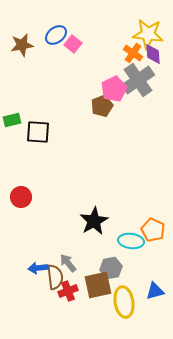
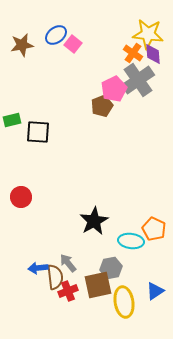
orange pentagon: moved 1 px right, 1 px up
blue triangle: rotated 18 degrees counterclockwise
